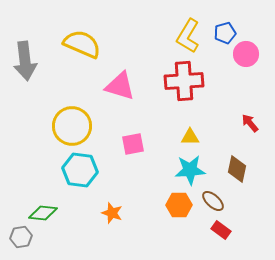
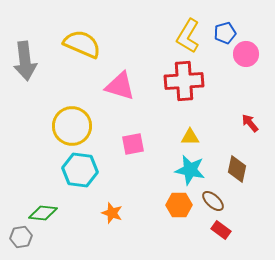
cyan star: rotated 16 degrees clockwise
